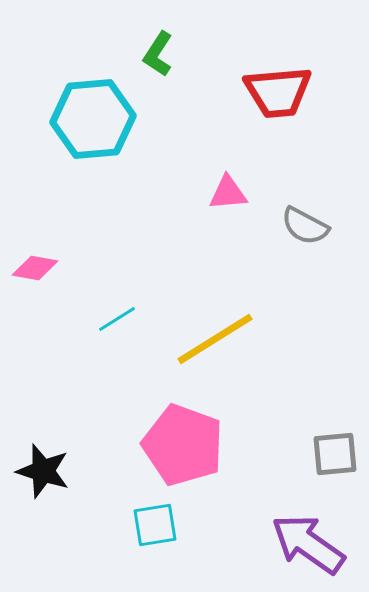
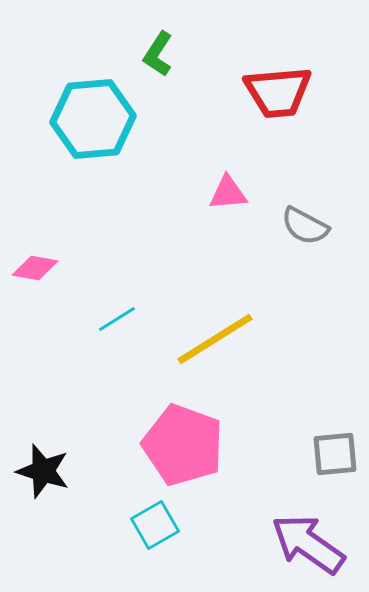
cyan square: rotated 21 degrees counterclockwise
